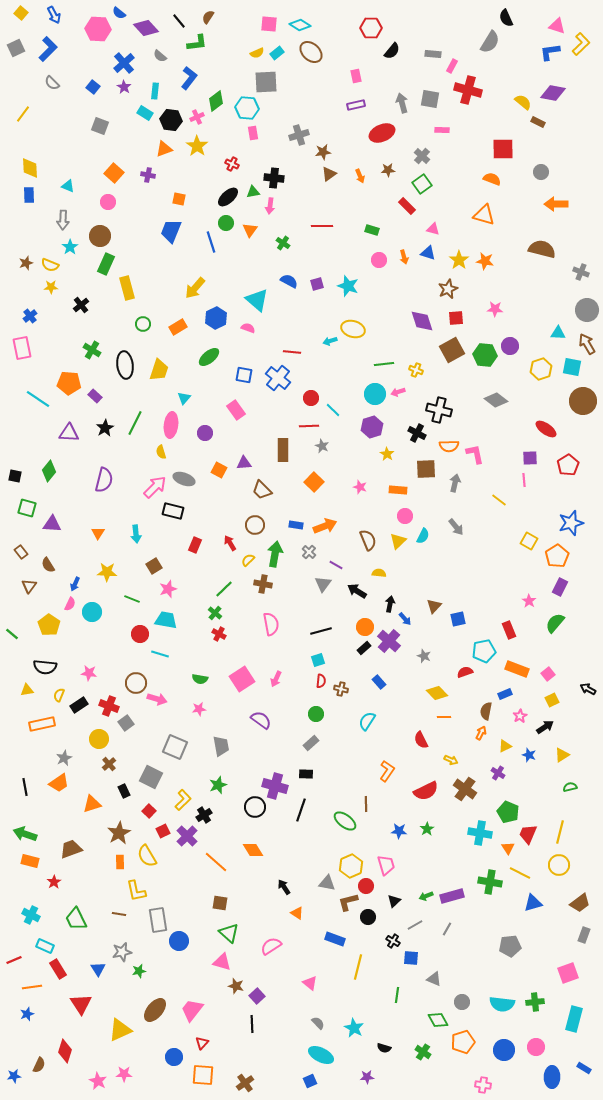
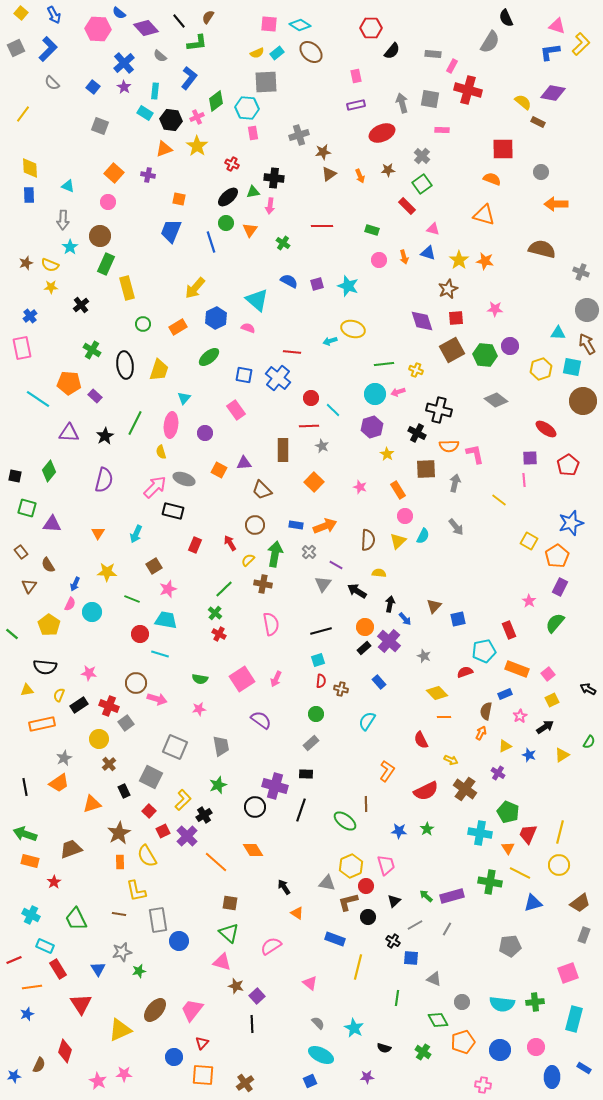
black star at (105, 428): moved 8 px down
orange rectangle at (398, 490): rotated 54 degrees clockwise
cyan arrow at (136, 534): rotated 30 degrees clockwise
brown semicircle at (368, 540): rotated 25 degrees clockwise
green semicircle at (570, 787): moved 19 px right, 45 px up; rotated 136 degrees clockwise
green arrow at (426, 896): rotated 64 degrees clockwise
brown square at (220, 903): moved 10 px right
green line at (397, 995): moved 3 px down
blue circle at (504, 1050): moved 4 px left
